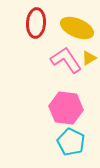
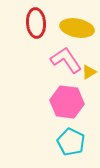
red ellipse: rotated 8 degrees counterclockwise
yellow ellipse: rotated 12 degrees counterclockwise
yellow triangle: moved 14 px down
pink hexagon: moved 1 px right, 6 px up
